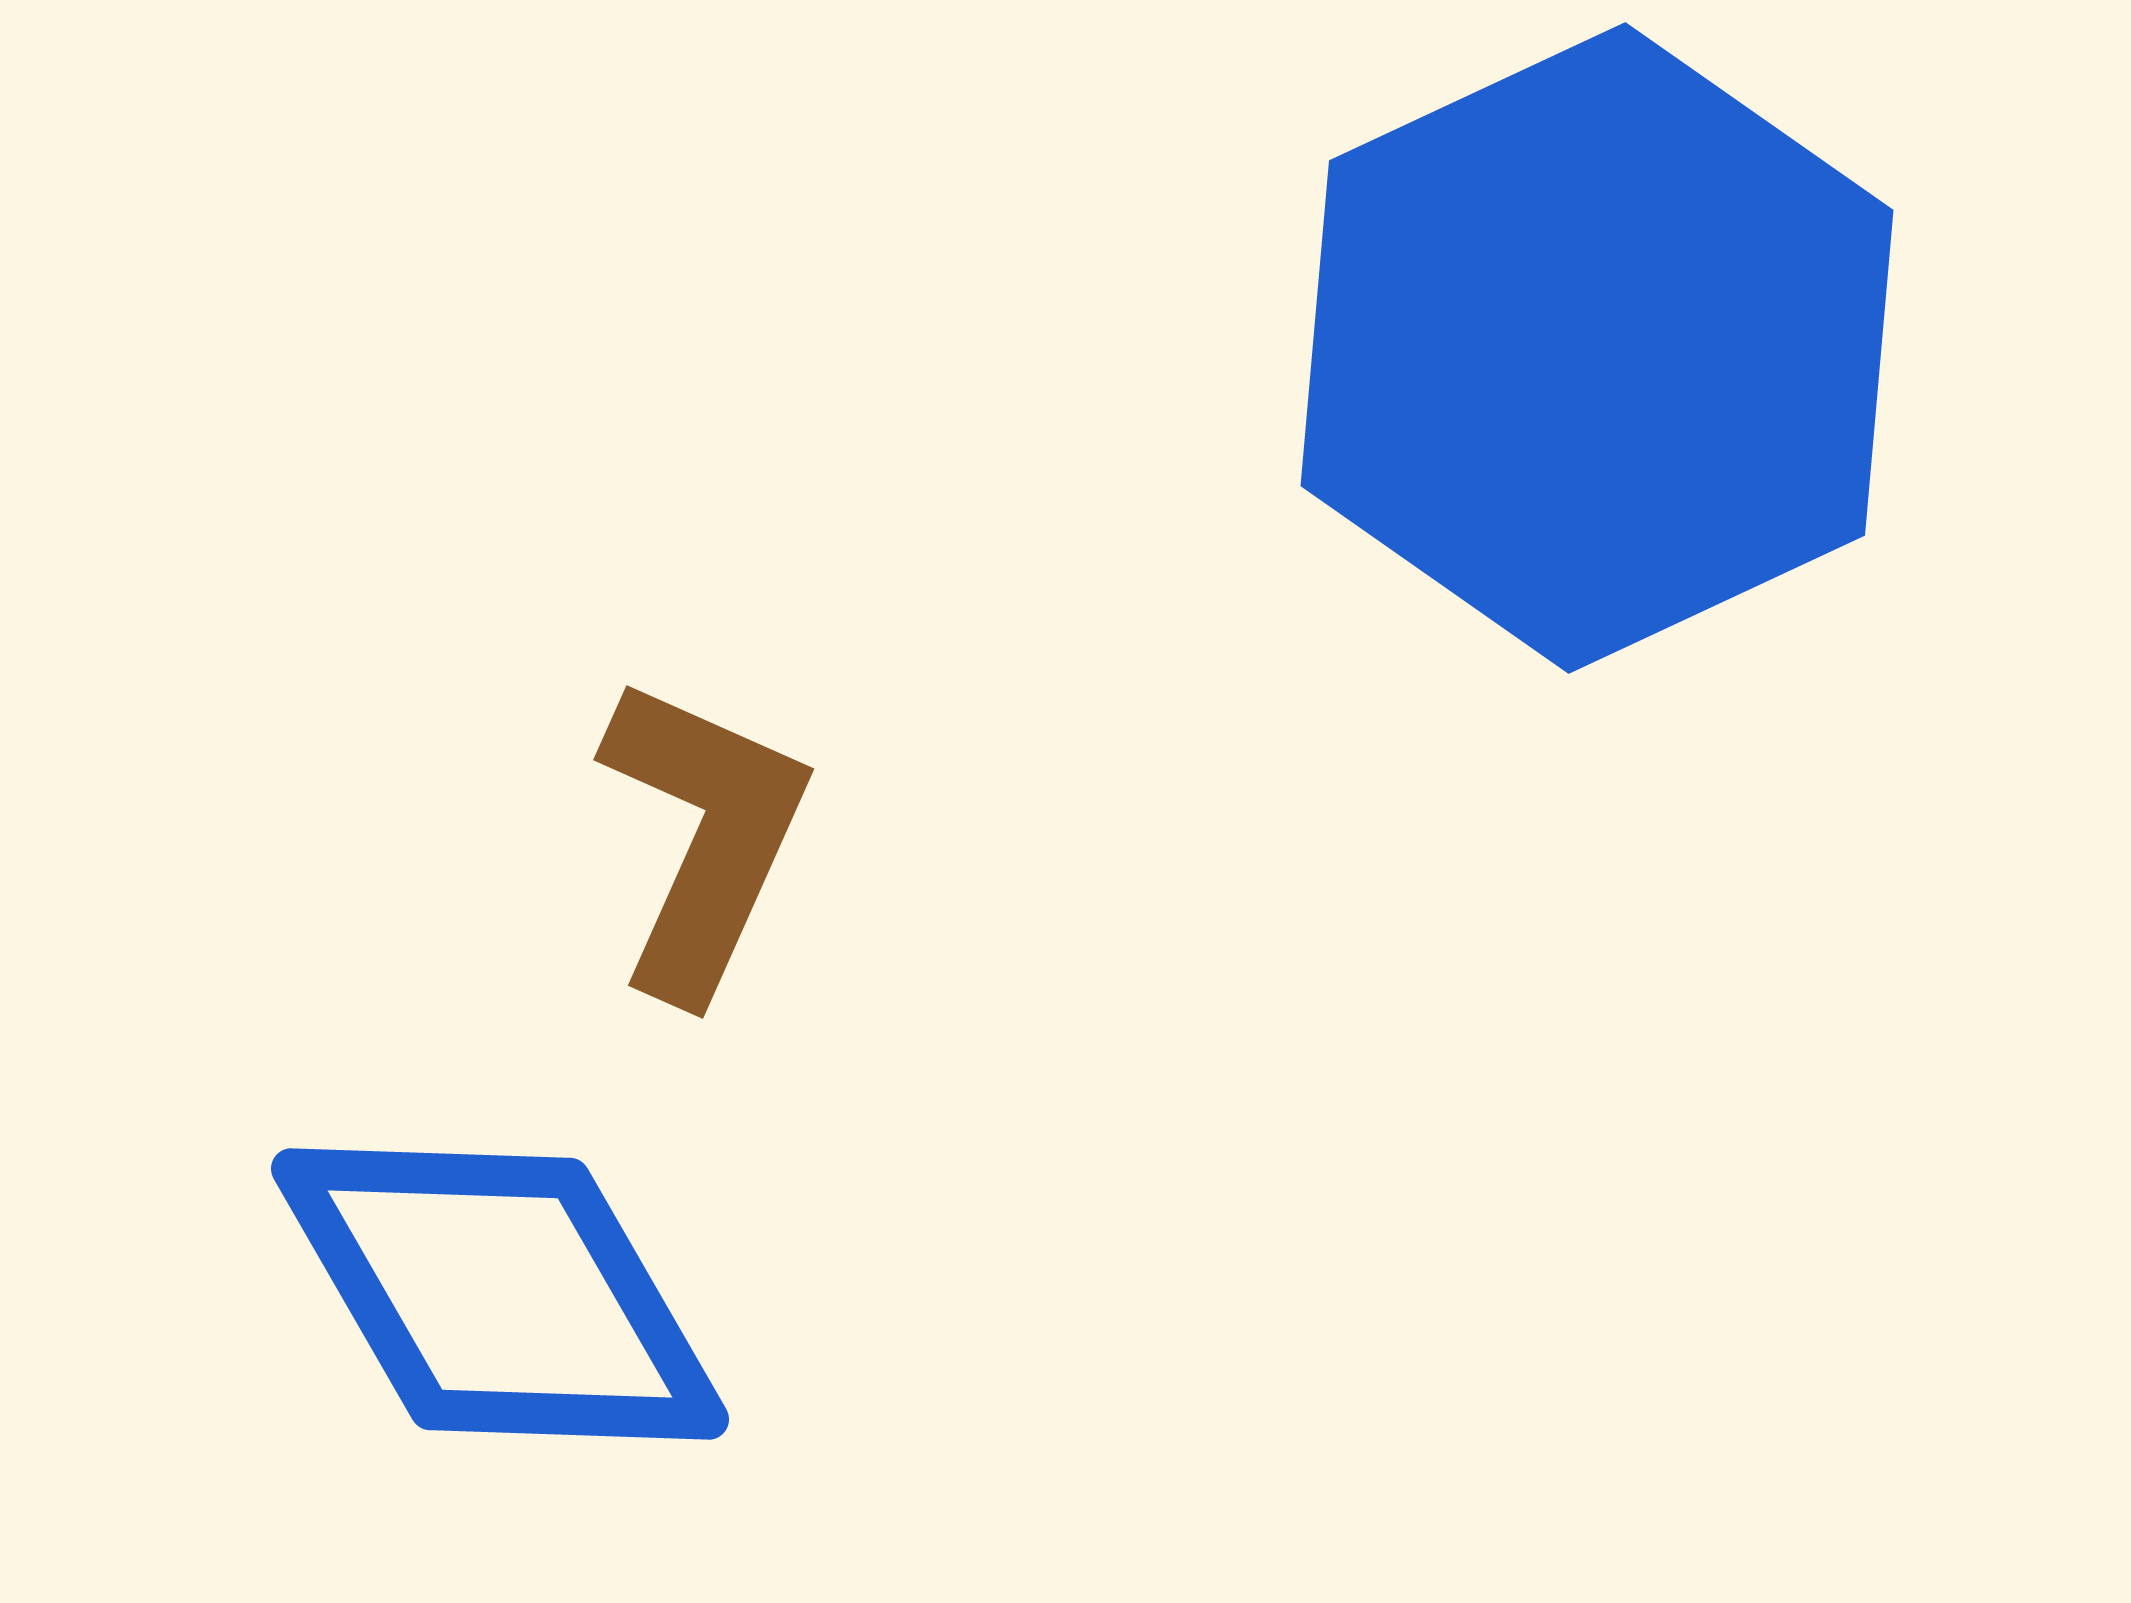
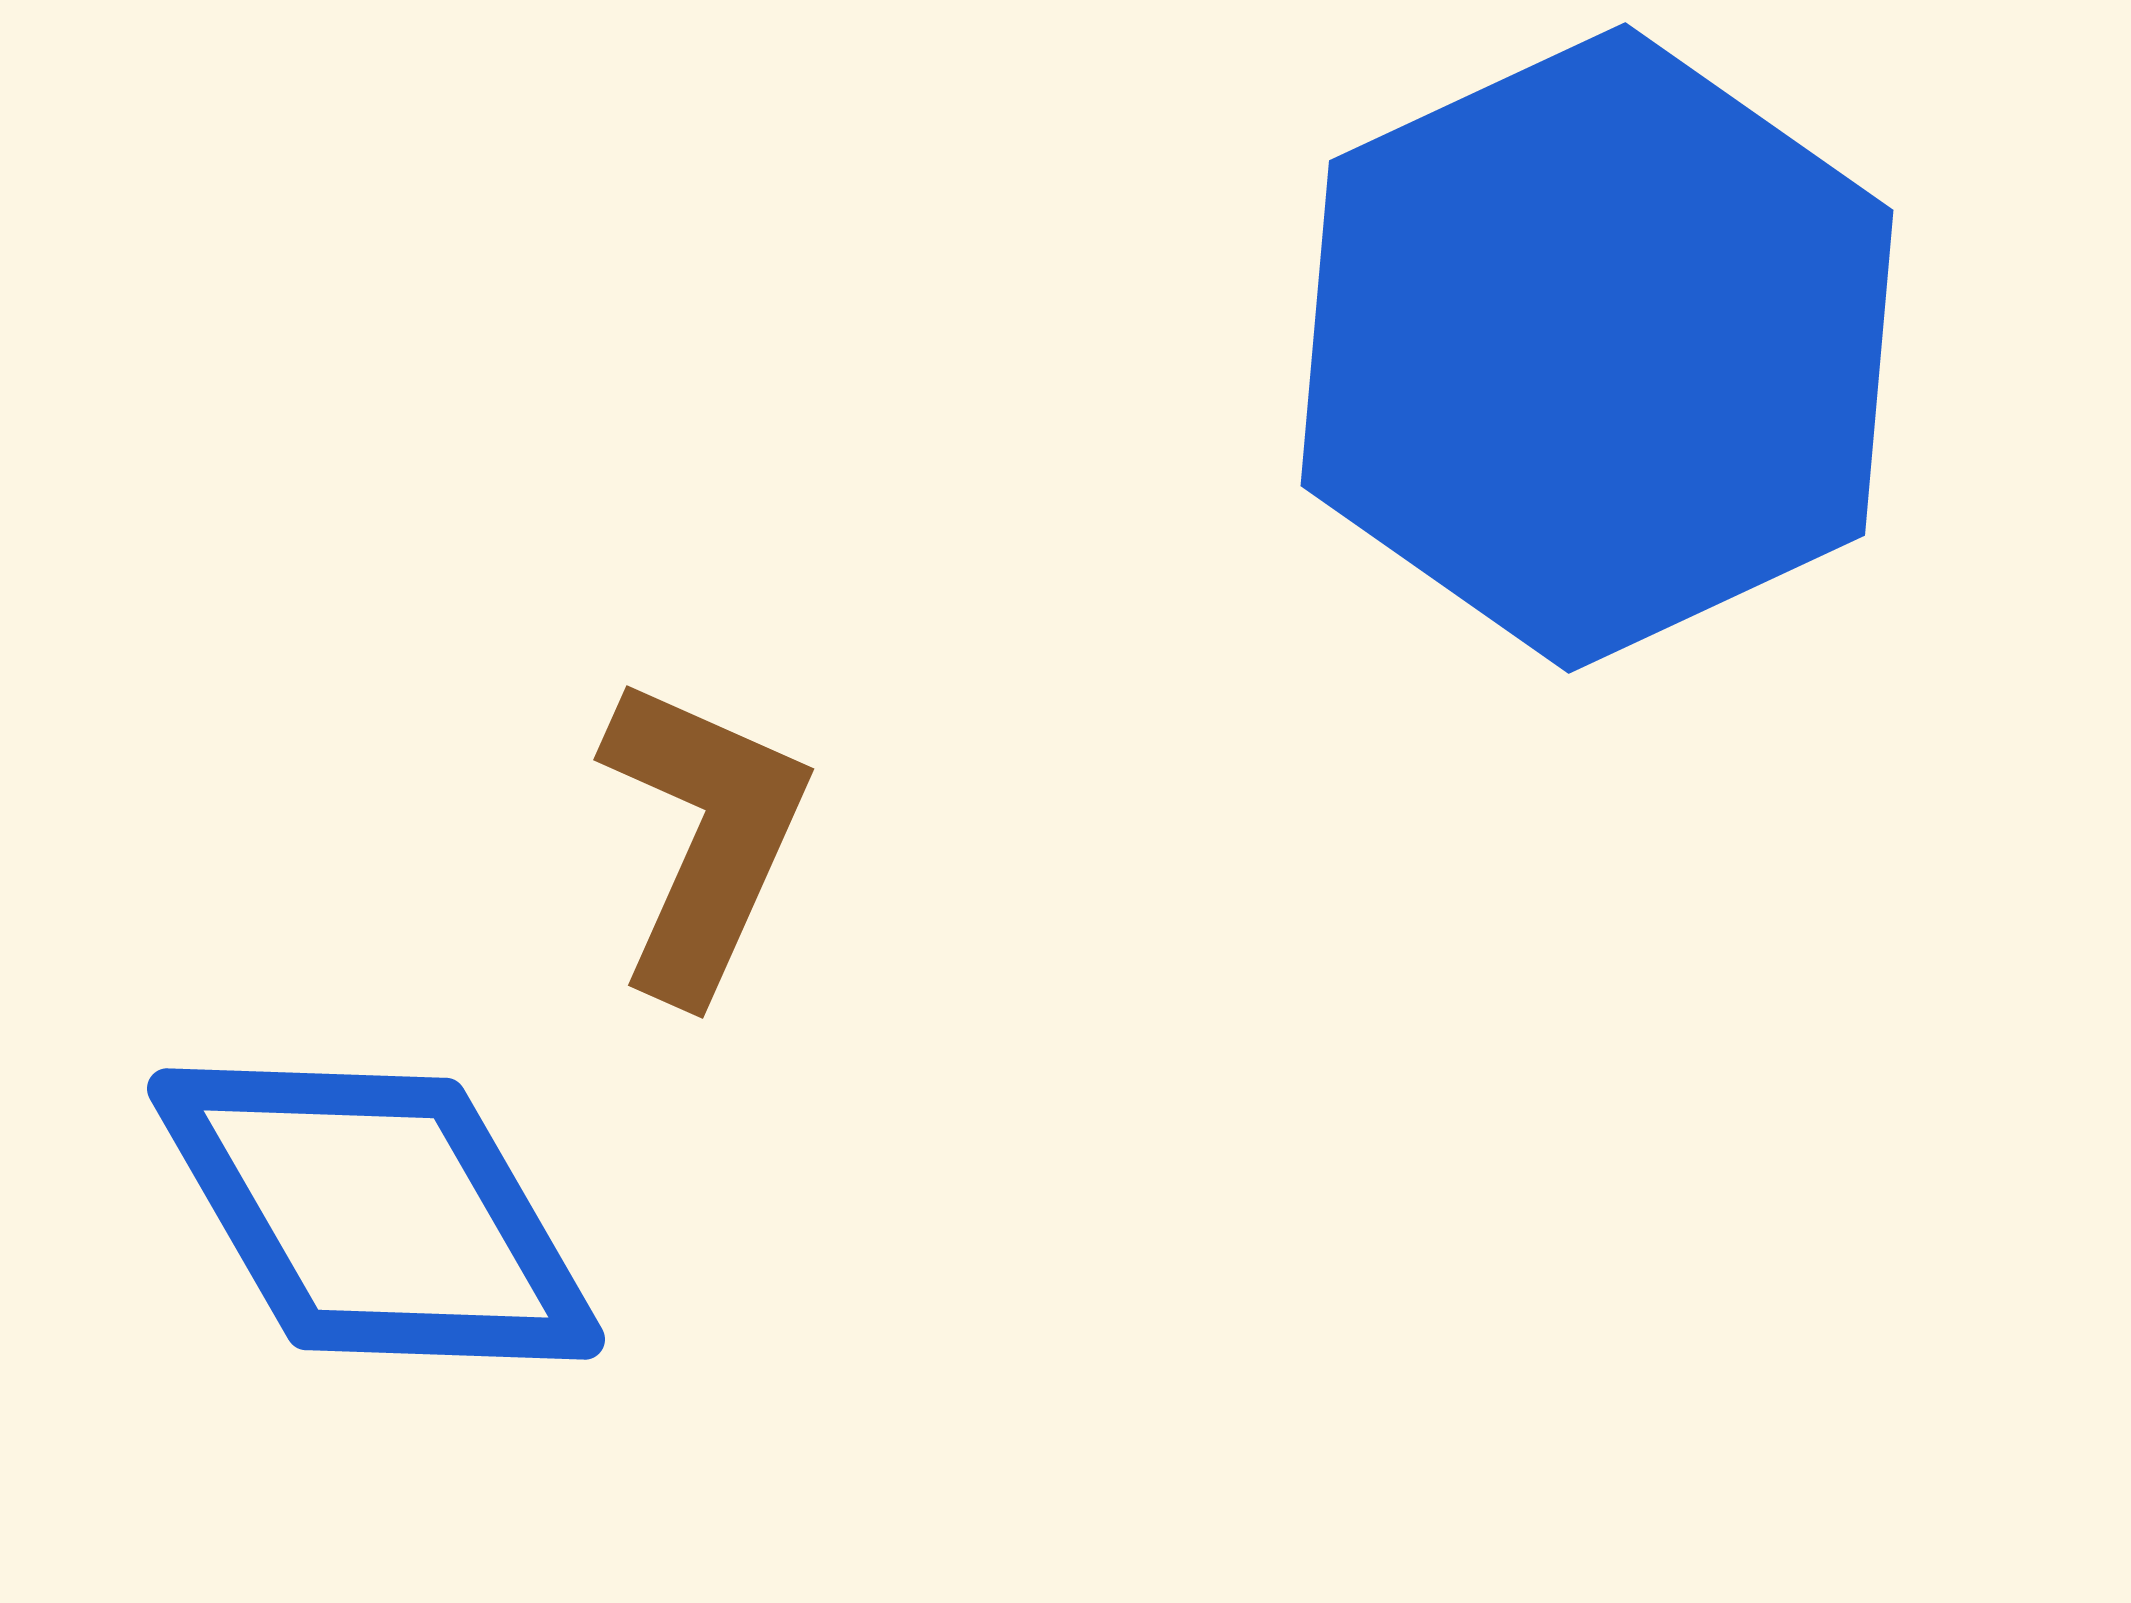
blue diamond: moved 124 px left, 80 px up
